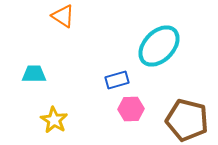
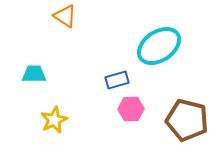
orange triangle: moved 2 px right
cyan ellipse: rotated 12 degrees clockwise
yellow star: rotated 16 degrees clockwise
